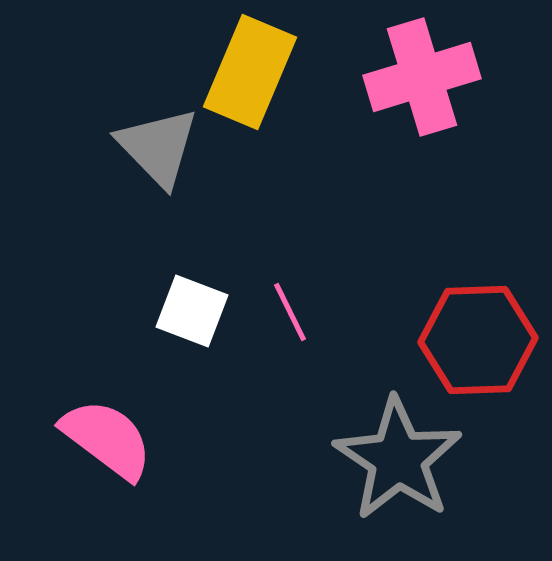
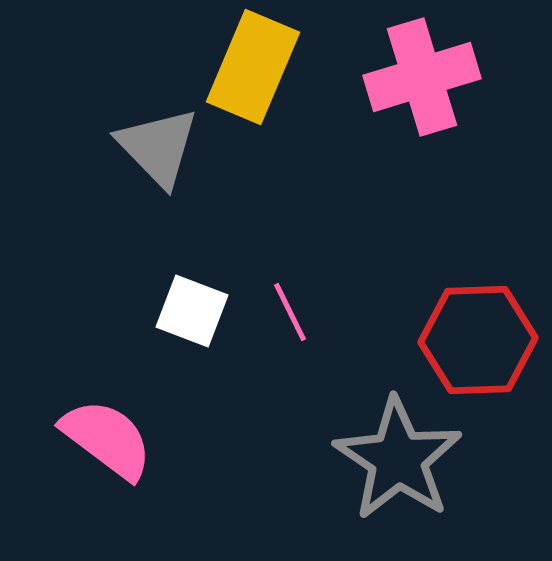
yellow rectangle: moved 3 px right, 5 px up
